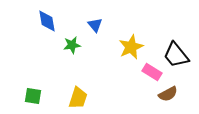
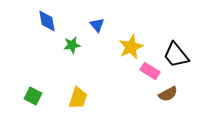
blue triangle: moved 2 px right
pink rectangle: moved 2 px left, 1 px up
green square: rotated 18 degrees clockwise
